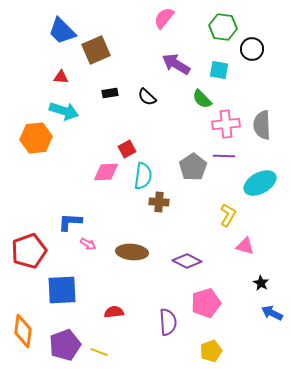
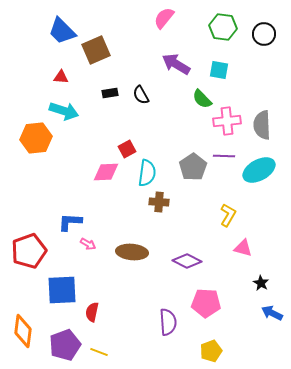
black circle: moved 12 px right, 15 px up
black semicircle: moved 6 px left, 2 px up; rotated 18 degrees clockwise
pink cross: moved 1 px right, 3 px up
cyan semicircle: moved 4 px right, 3 px up
cyan ellipse: moved 1 px left, 13 px up
pink triangle: moved 2 px left, 2 px down
pink pentagon: rotated 20 degrees clockwise
red semicircle: moved 22 px left; rotated 72 degrees counterclockwise
